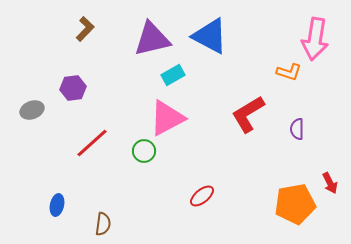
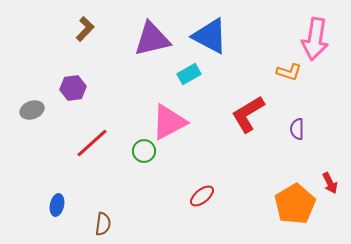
cyan rectangle: moved 16 px right, 1 px up
pink triangle: moved 2 px right, 4 px down
orange pentagon: rotated 21 degrees counterclockwise
